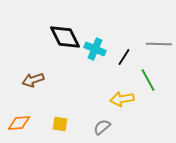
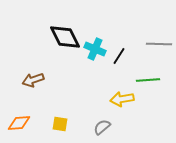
black line: moved 5 px left, 1 px up
green line: rotated 65 degrees counterclockwise
